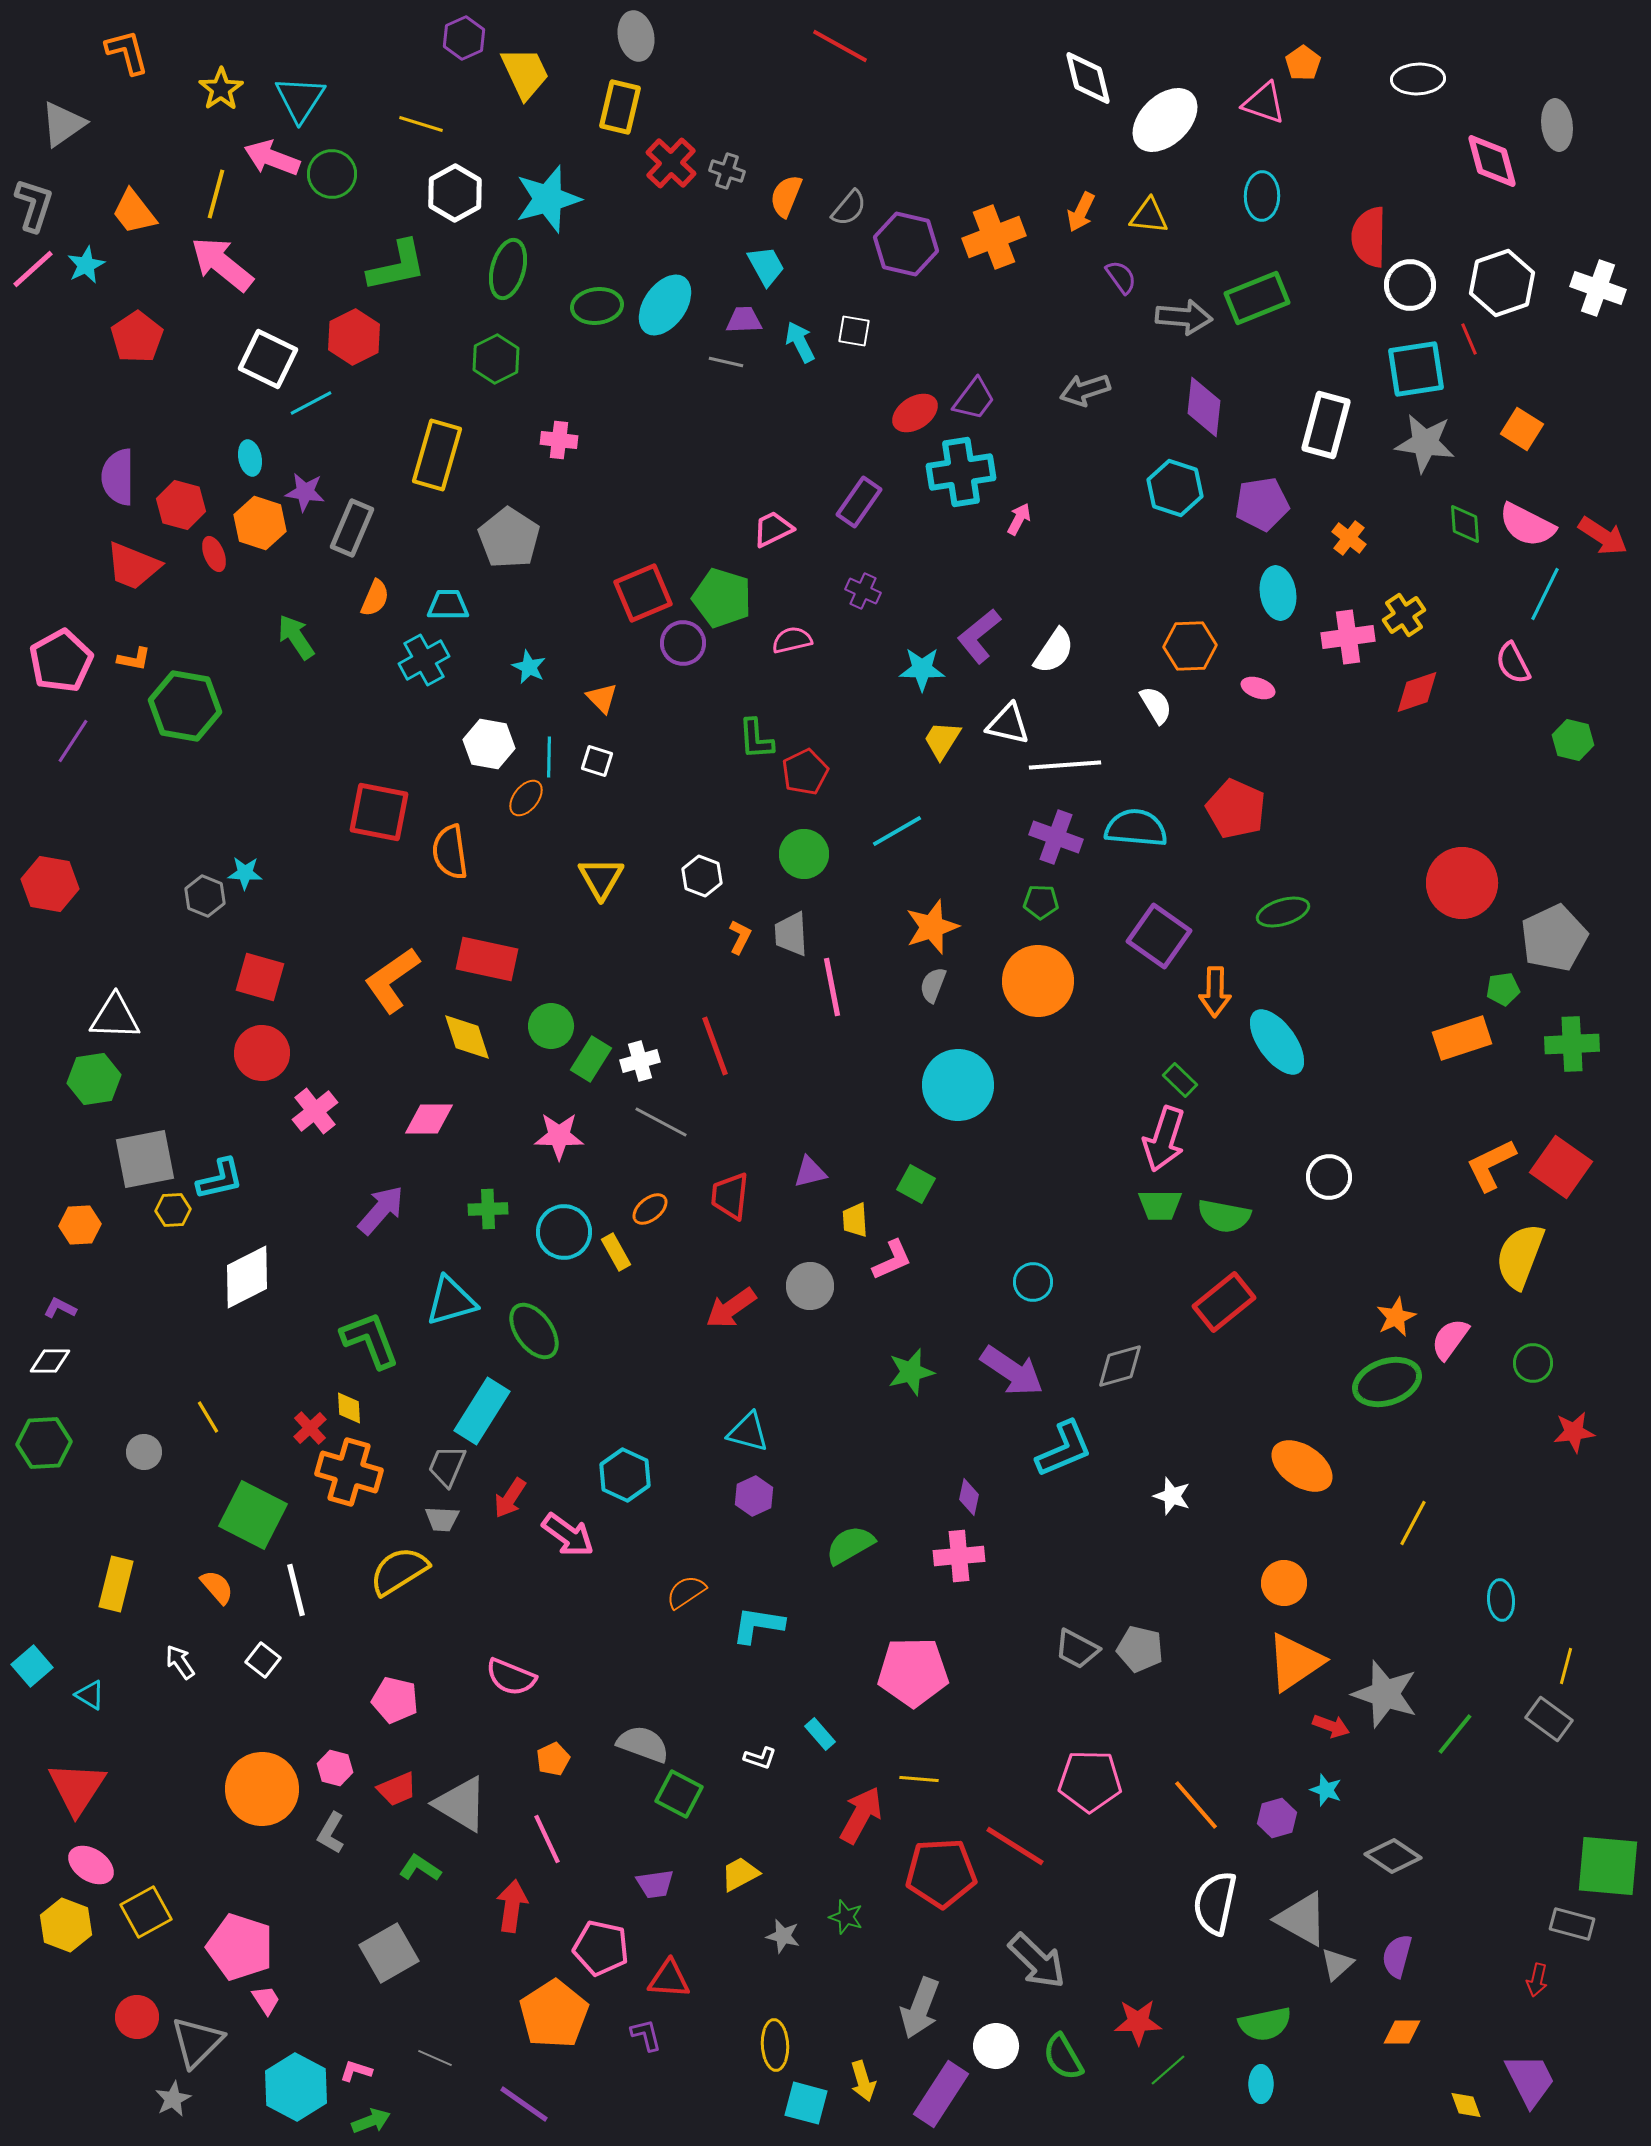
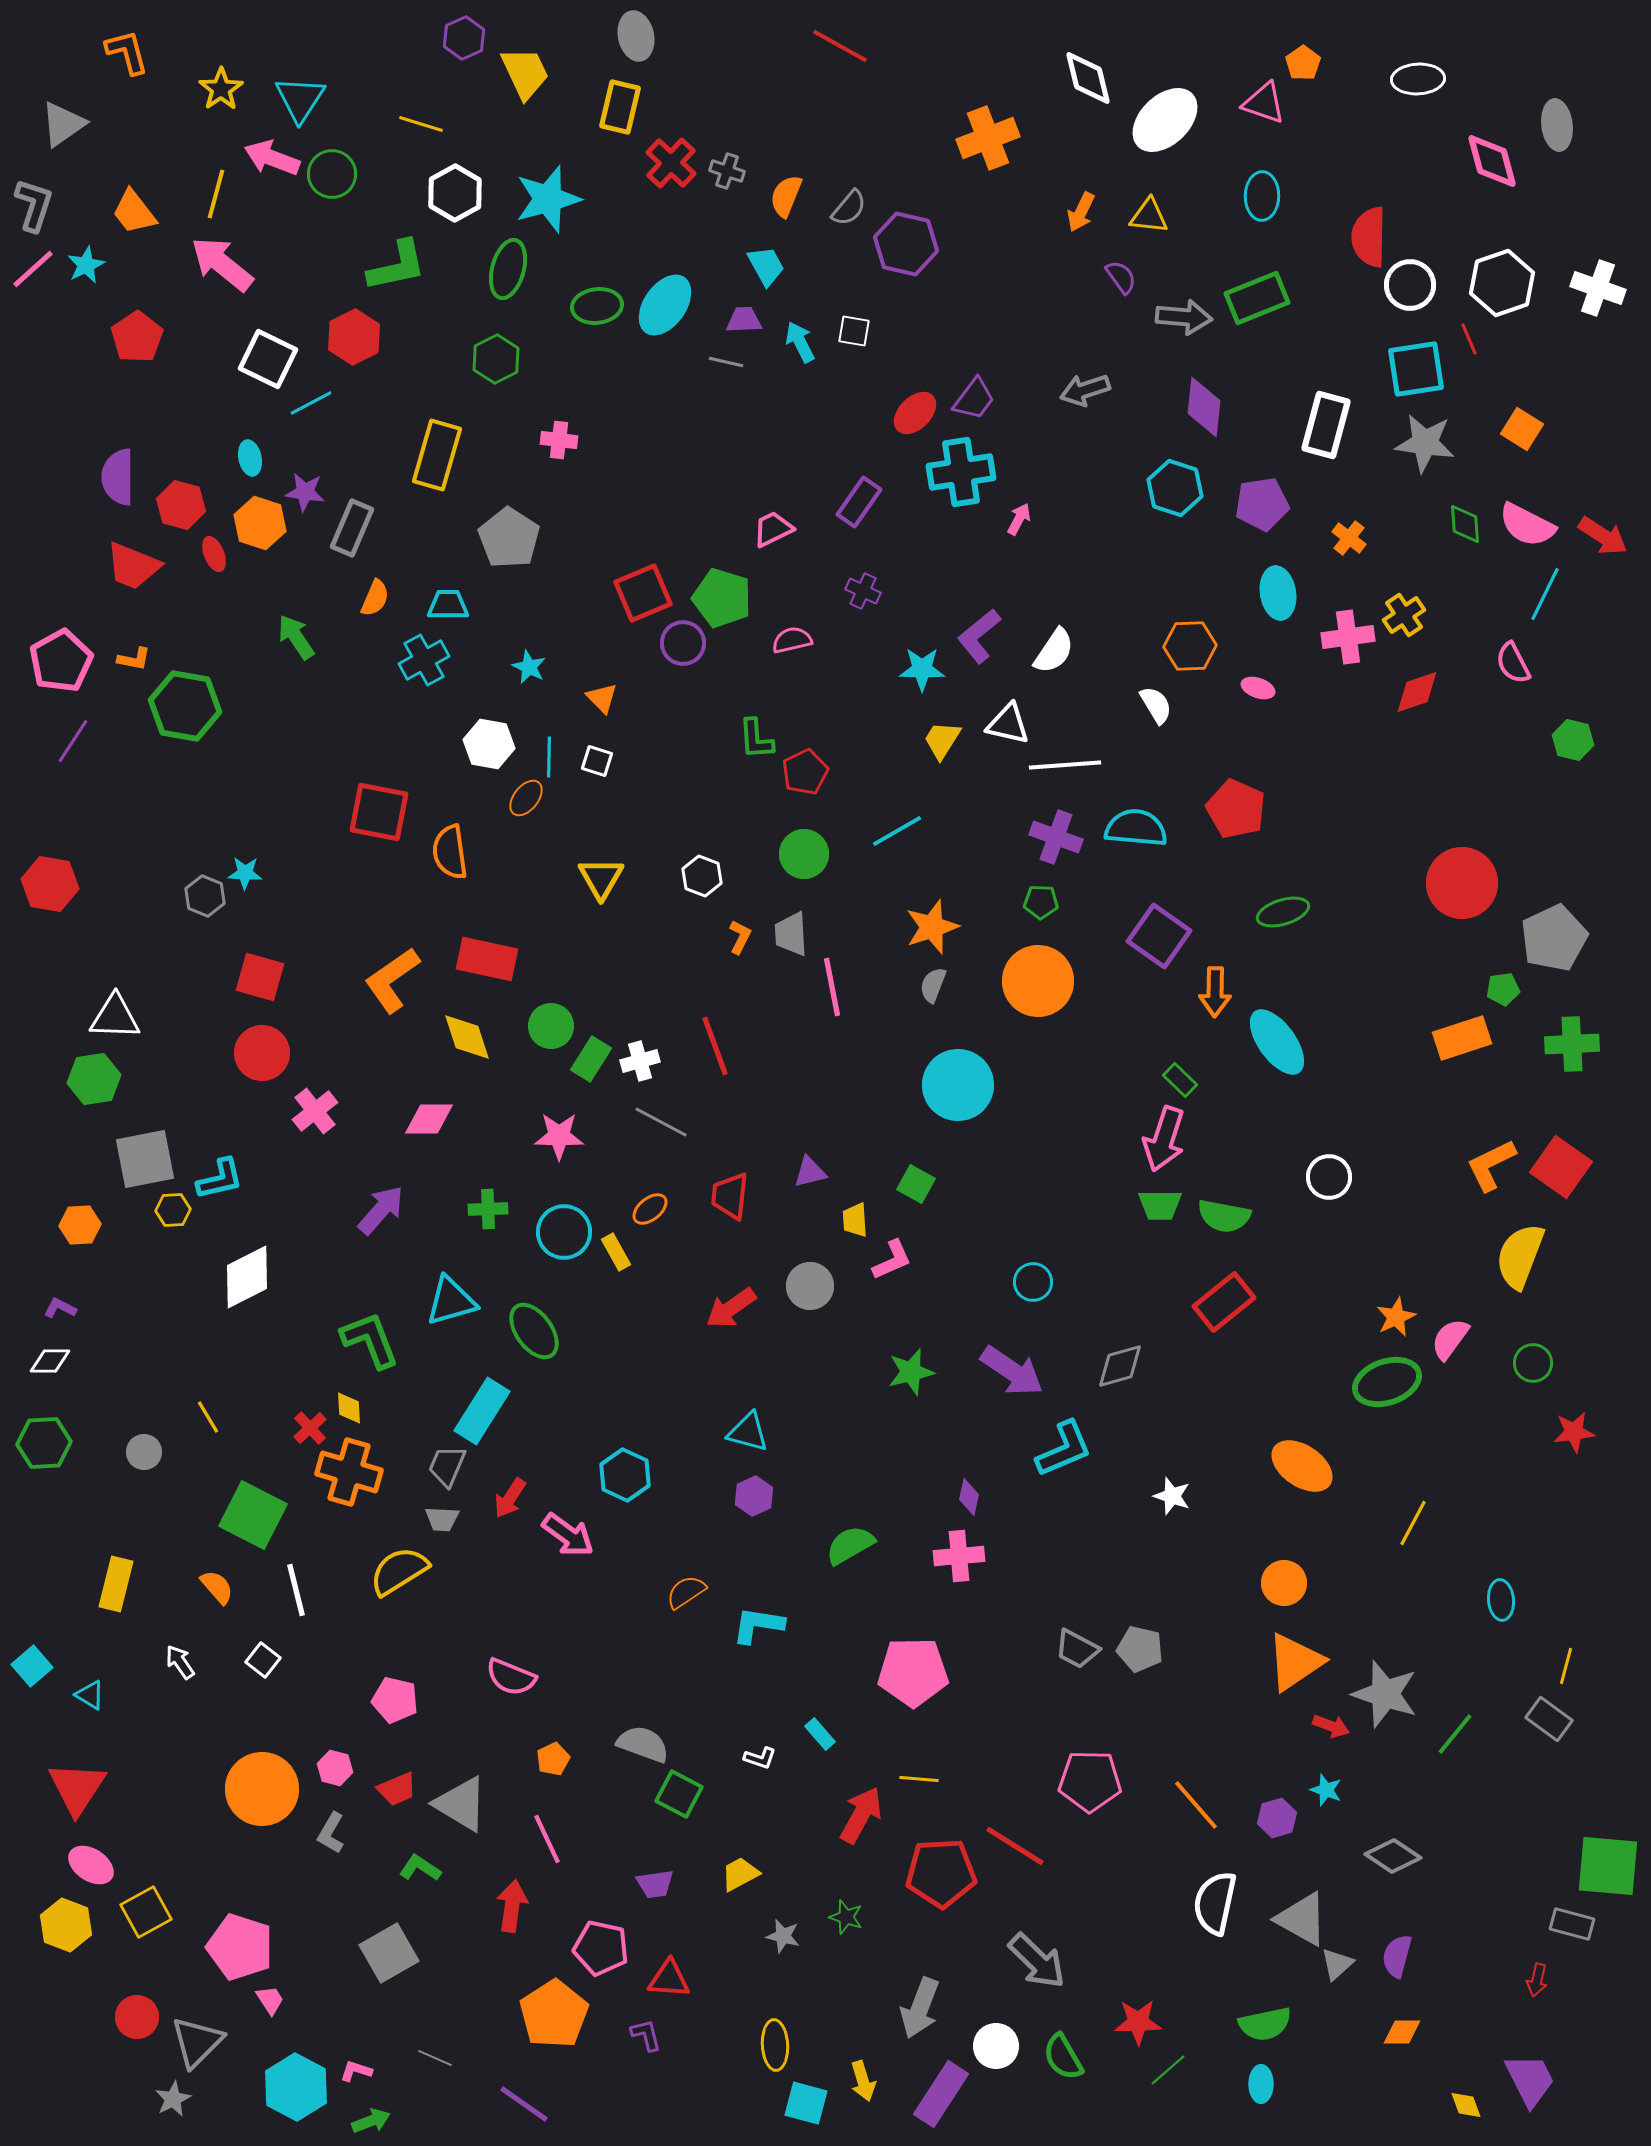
orange cross at (994, 237): moved 6 px left, 99 px up
red ellipse at (915, 413): rotated 12 degrees counterclockwise
pink trapezoid at (266, 2000): moved 4 px right
